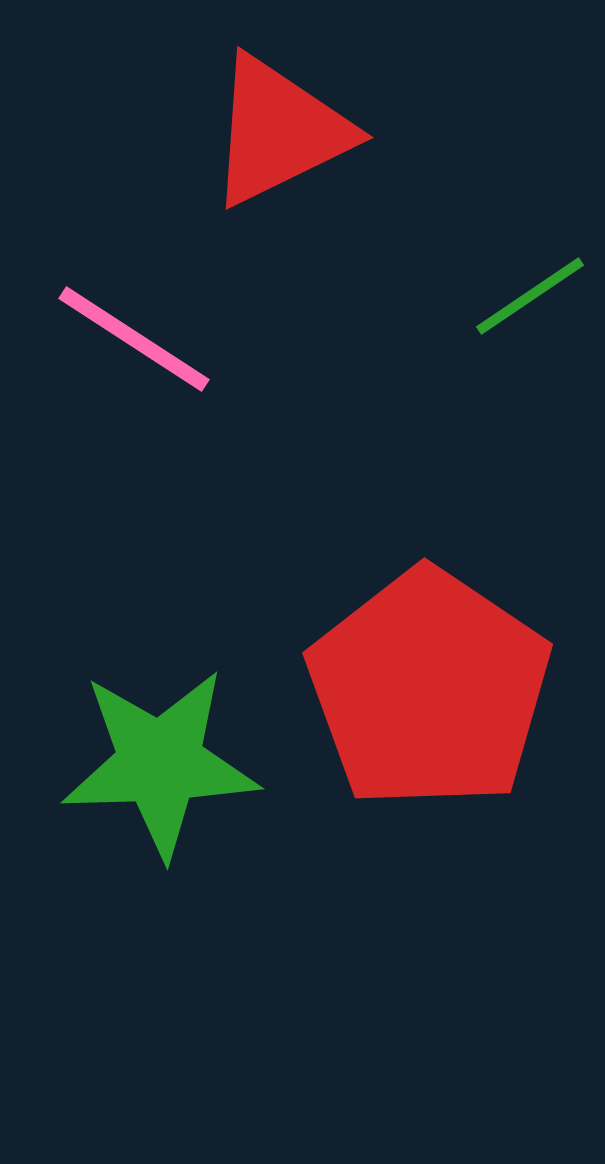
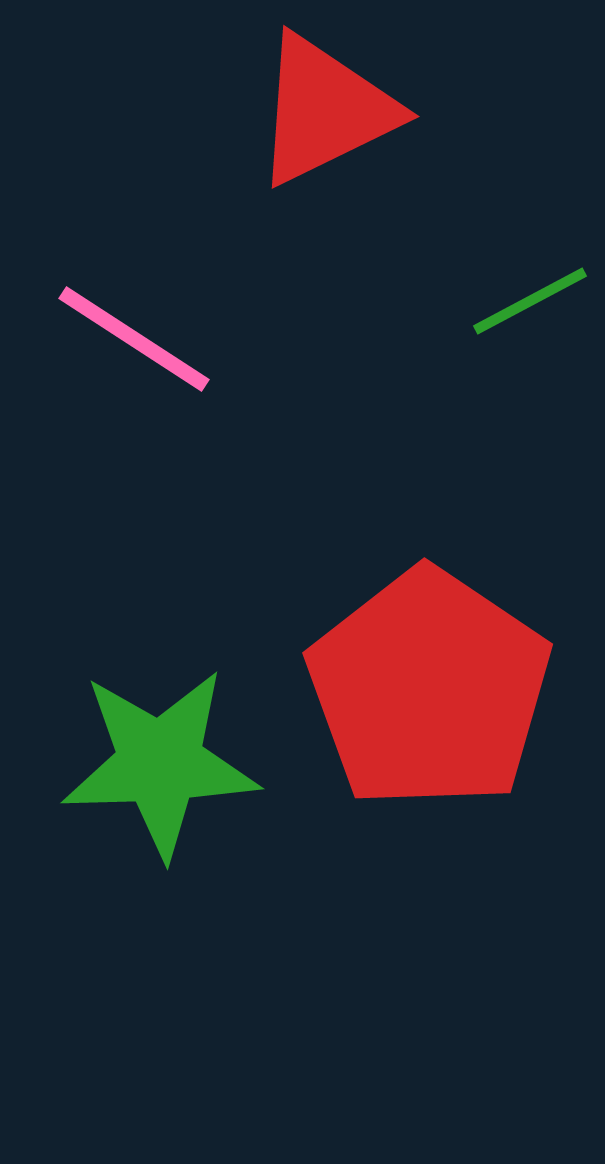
red triangle: moved 46 px right, 21 px up
green line: moved 5 px down; rotated 6 degrees clockwise
